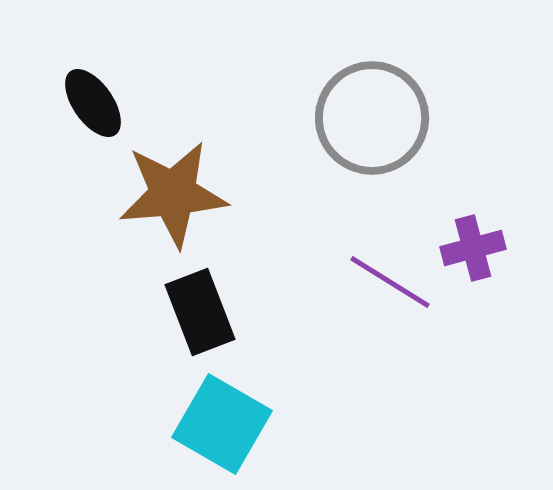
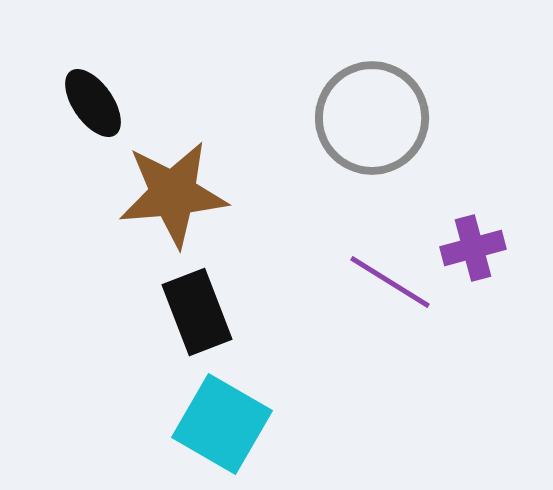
black rectangle: moved 3 px left
